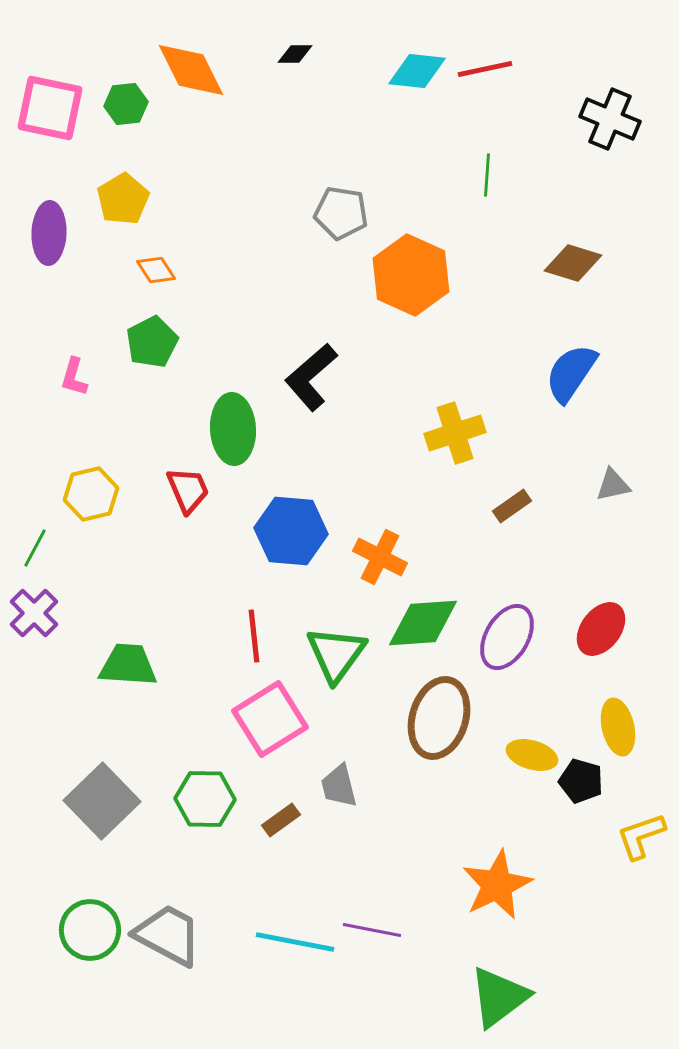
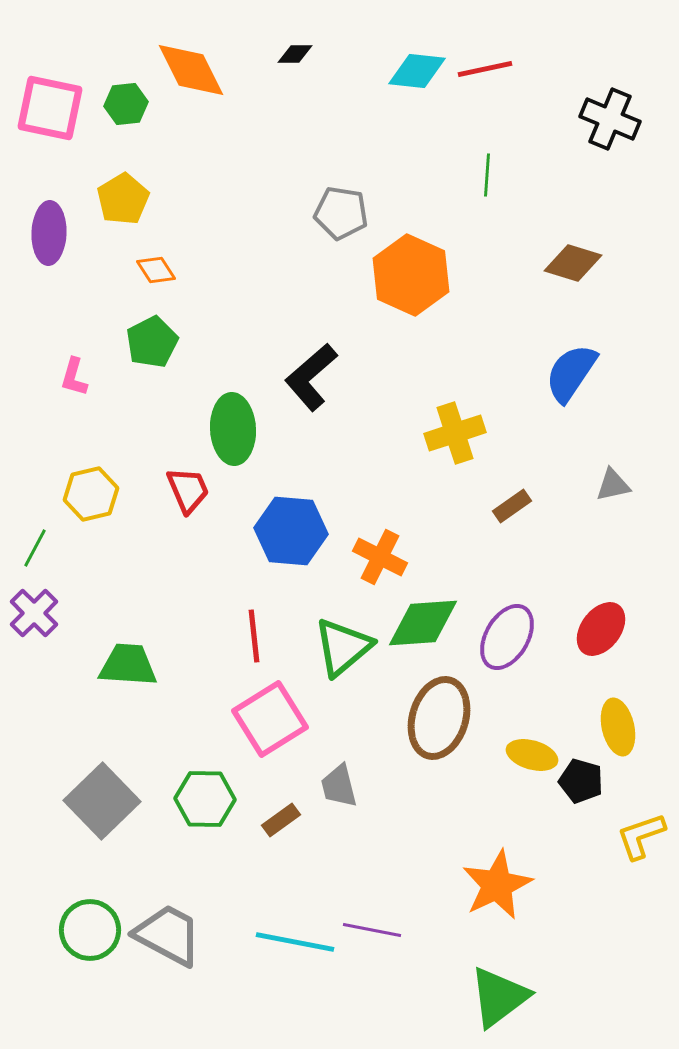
green triangle at (336, 654): moved 7 px right, 7 px up; rotated 14 degrees clockwise
